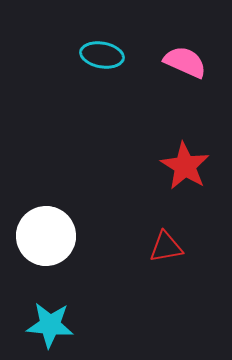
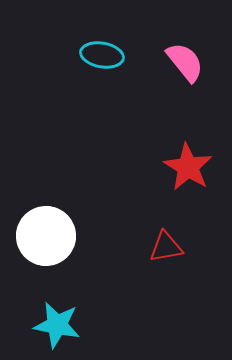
pink semicircle: rotated 27 degrees clockwise
red star: moved 3 px right, 1 px down
cyan star: moved 7 px right; rotated 6 degrees clockwise
